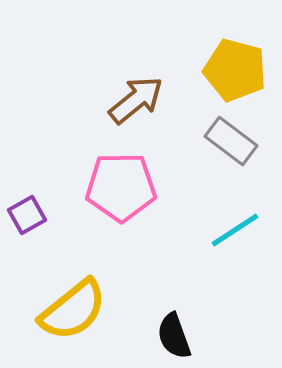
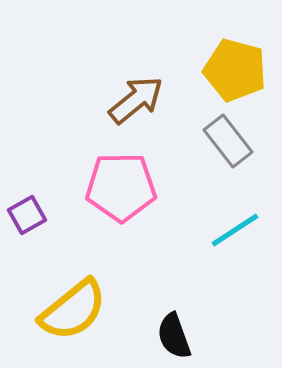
gray rectangle: moved 3 px left; rotated 15 degrees clockwise
